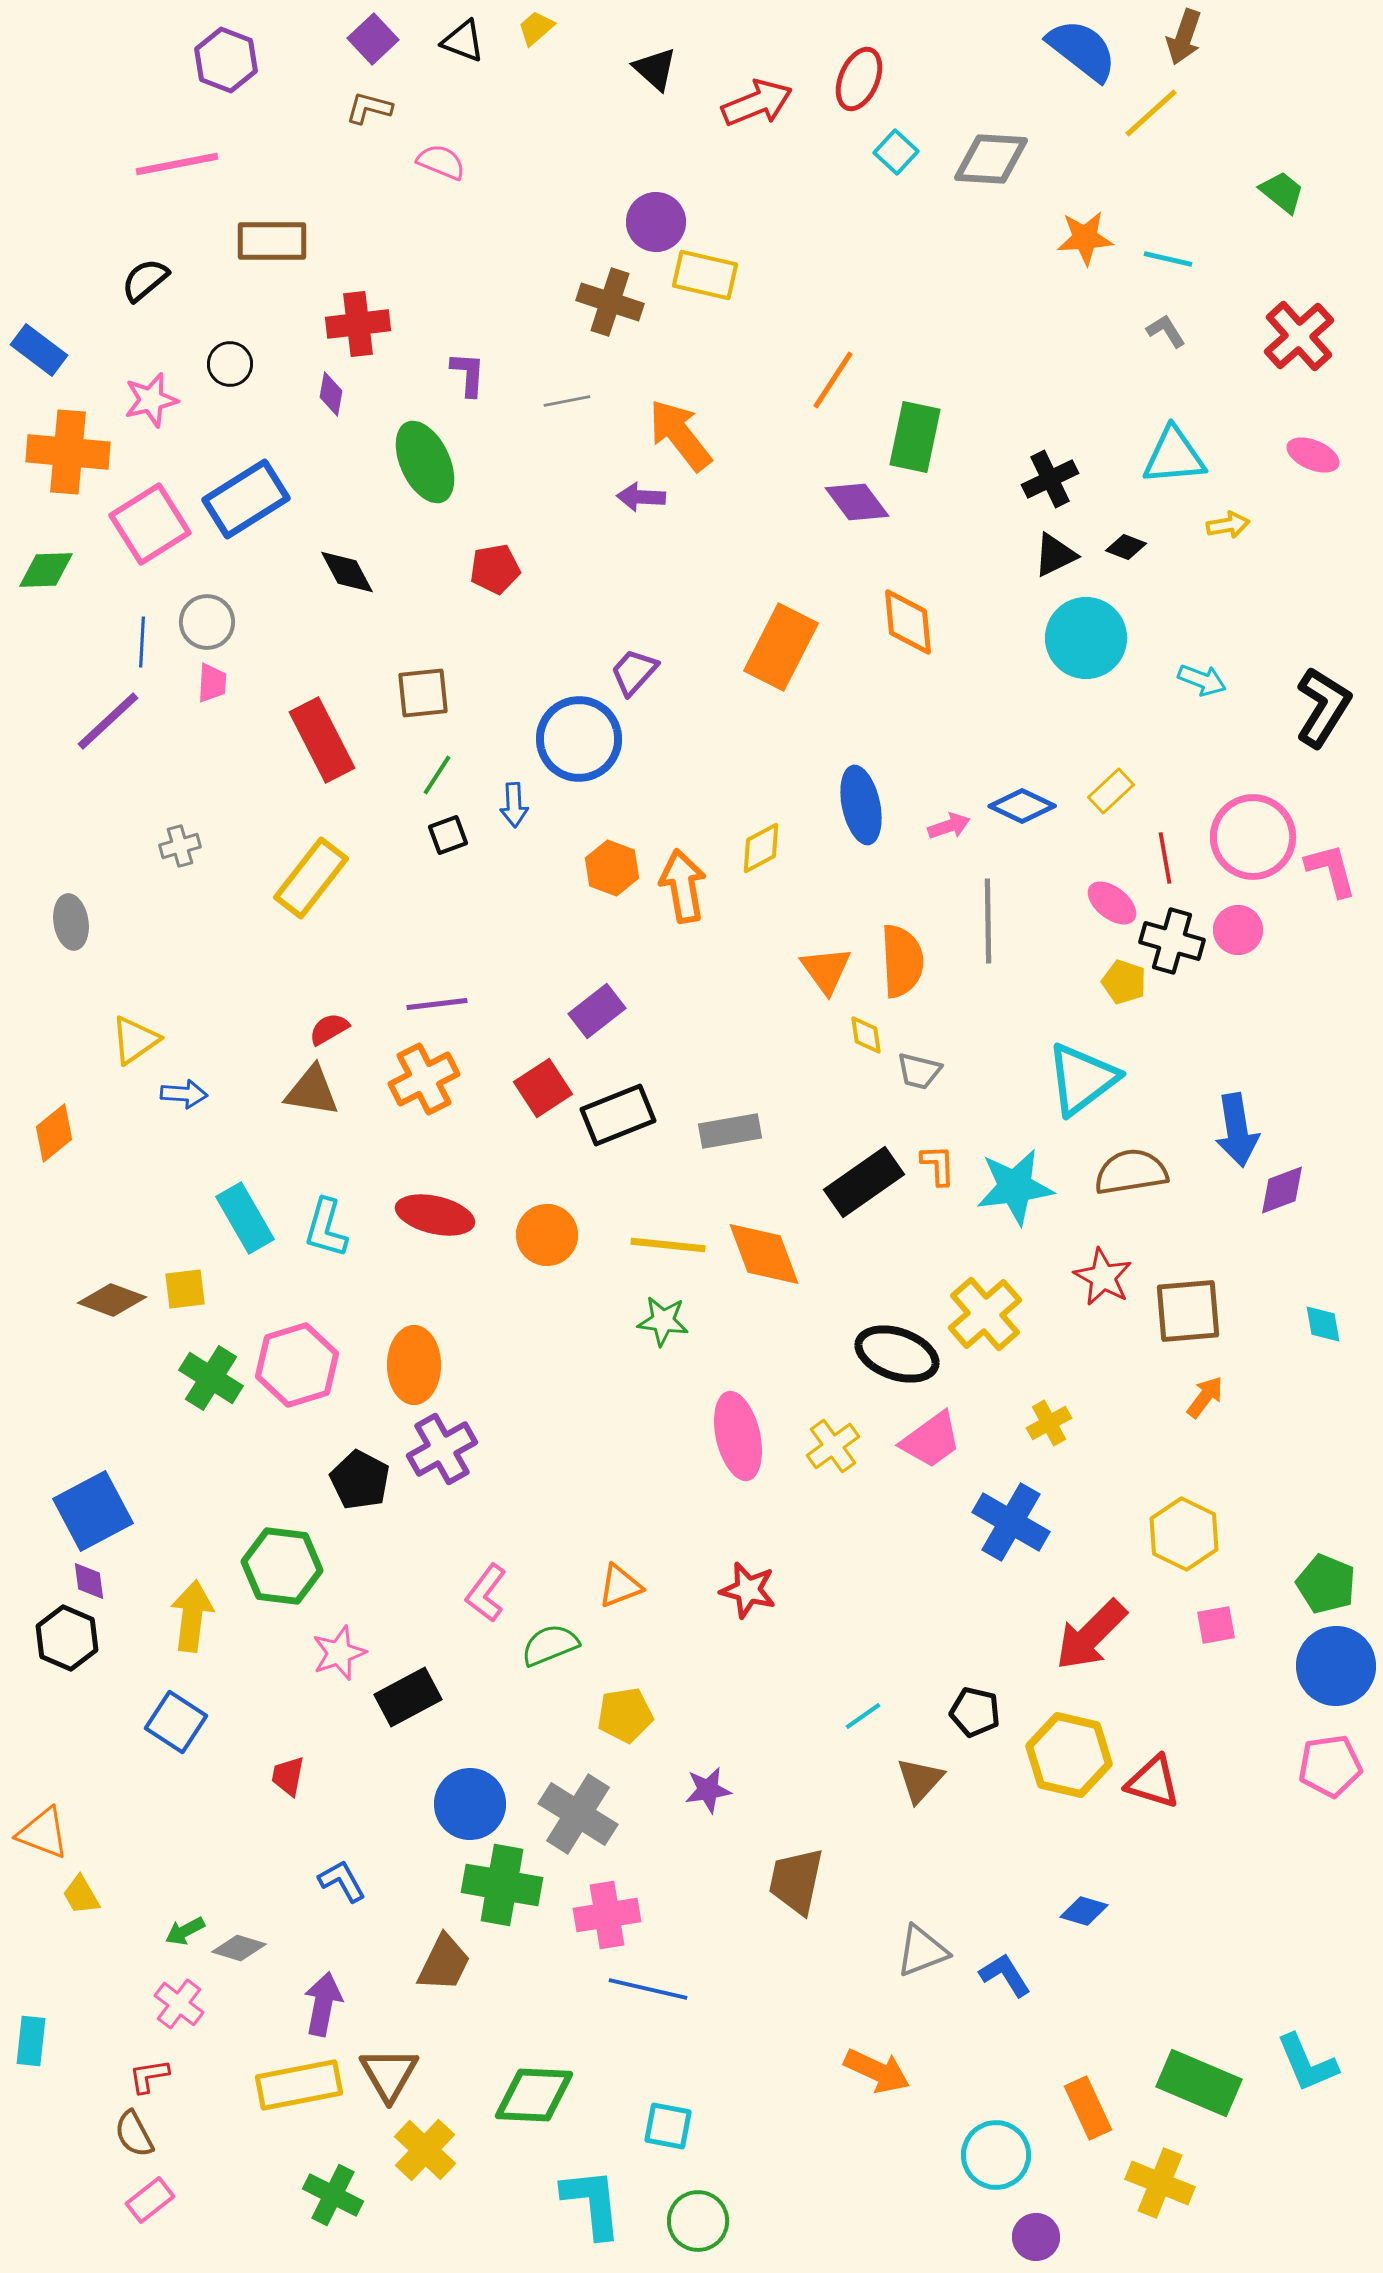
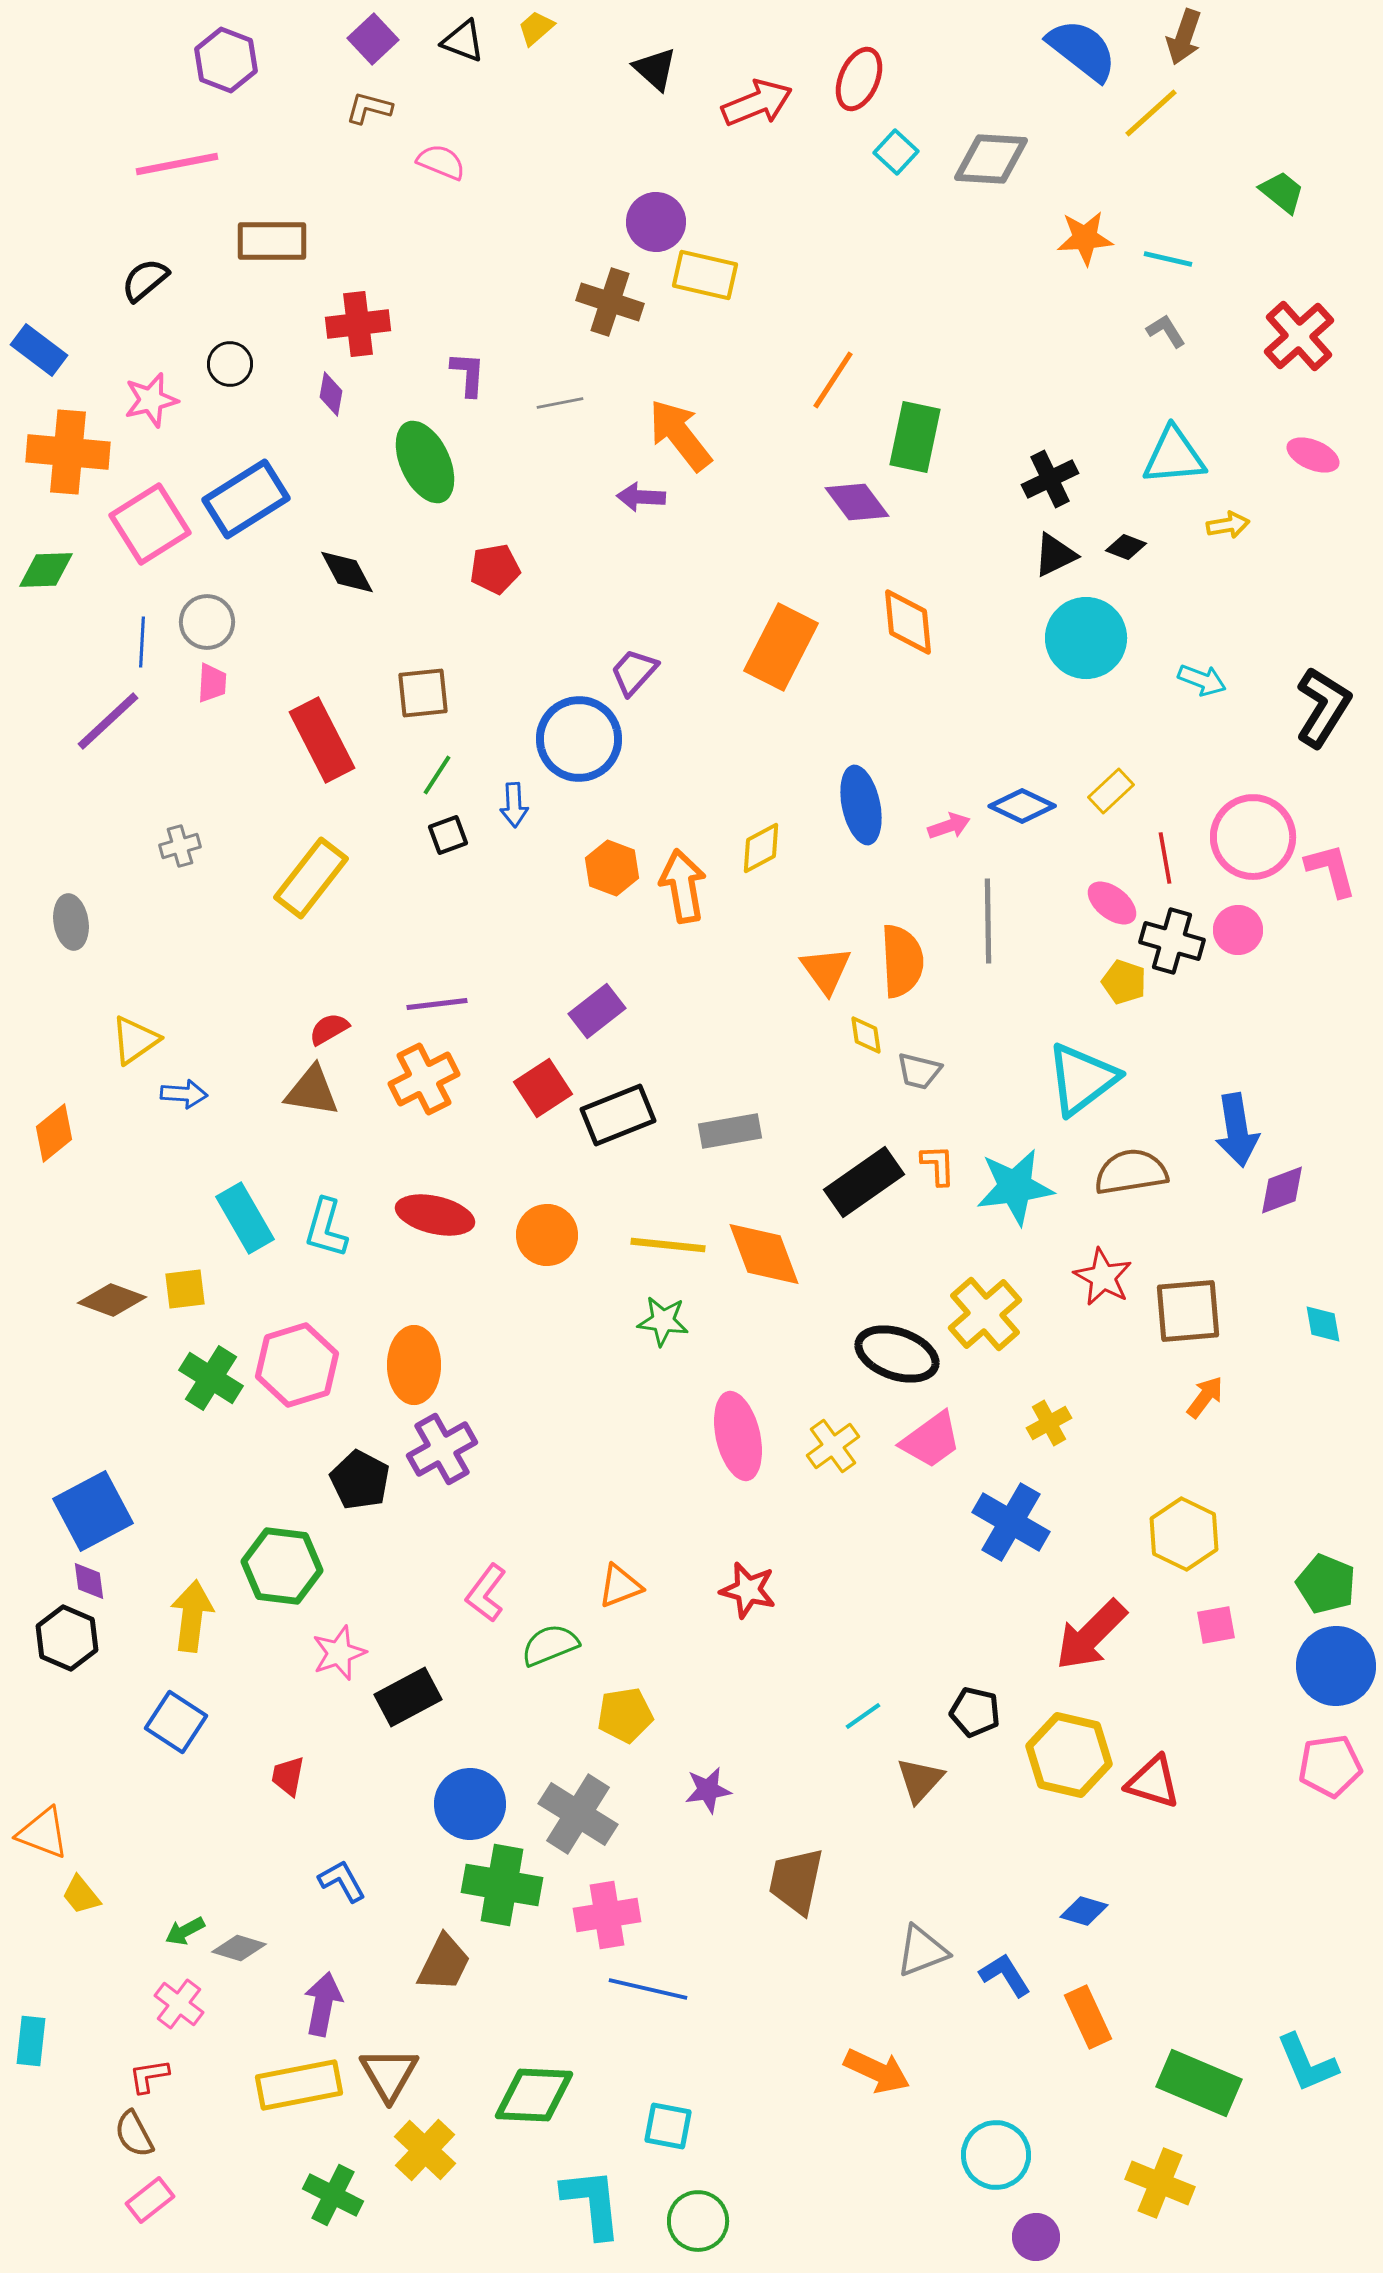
gray line at (567, 401): moved 7 px left, 2 px down
yellow trapezoid at (81, 1895): rotated 9 degrees counterclockwise
orange rectangle at (1088, 2108): moved 91 px up
